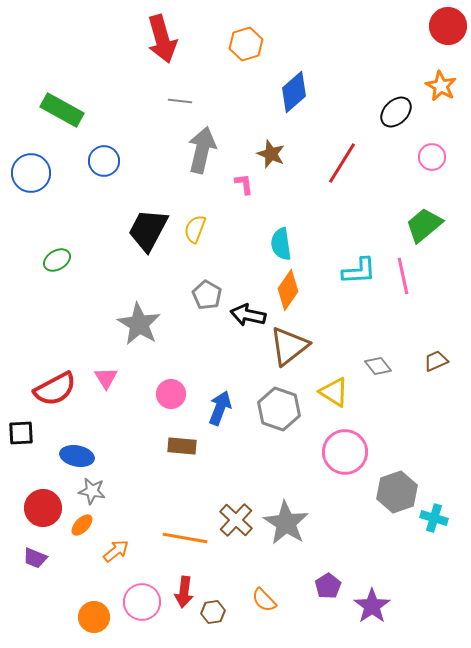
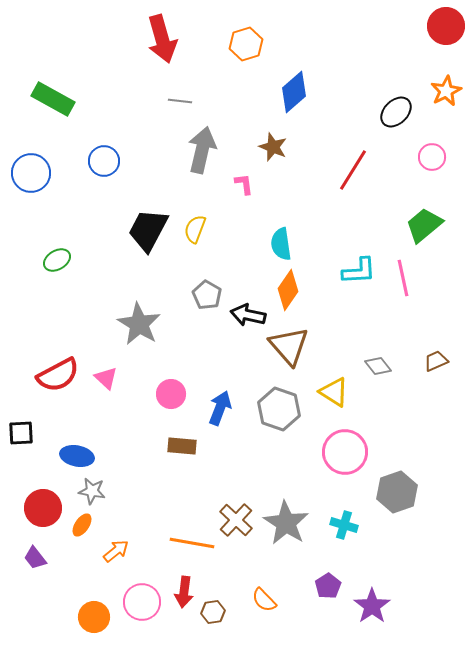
red circle at (448, 26): moved 2 px left
orange star at (441, 86): moved 5 px right, 5 px down; rotated 16 degrees clockwise
green rectangle at (62, 110): moved 9 px left, 11 px up
brown star at (271, 154): moved 2 px right, 7 px up
red line at (342, 163): moved 11 px right, 7 px down
pink line at (403, 276): moved 2 px down
brown triangle at (289, 346): rotated 33 degrees counterclockwise
pink triangle at (106, 378): rotated 15 degrees counterclockwise
red semicircle at (55, 389): moved 3 px right, 14 px up
cyan cross at (434, 518): moved 90 px left, 7 px down
orange ellipse at (82, 525): rotated 10 degrees counterclockwise
orange line at (185, 538): moved 7 px right, 5 px down
purple trapezoid at (35, 558): rotated 30 degrees clockwise
